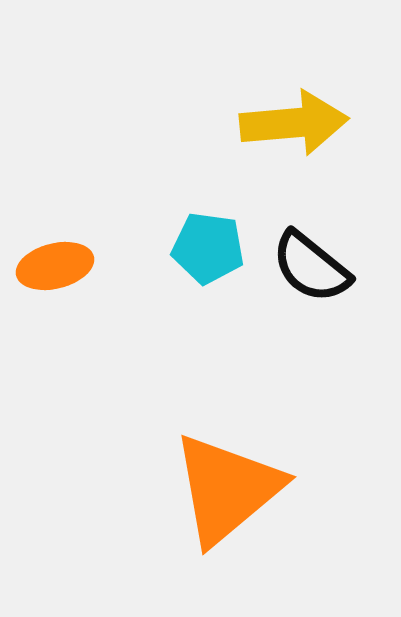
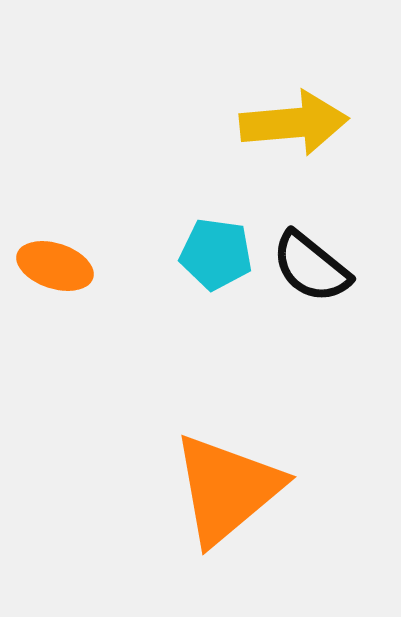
cyan pentagon: moved 8 px right, 6 px down
orange ellipse: rotated 32 degrees clockwise
